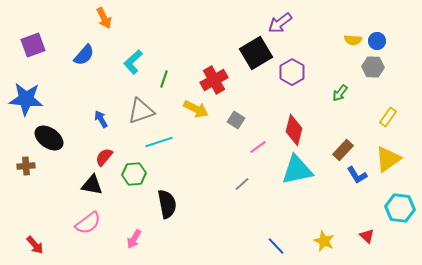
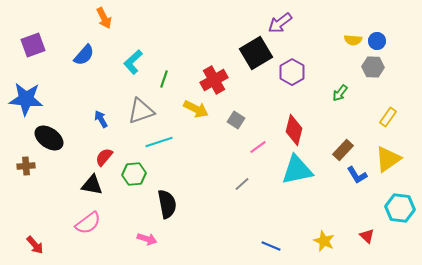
pink arrow: moved 13 px right; rotated 102 degrees counterclockwise
blue line: moved 5 px left; rotated 24 degrees counterclockwise
